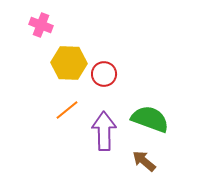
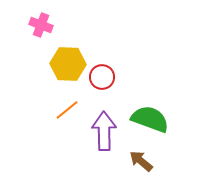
yellow hexagon: moved 1 px left, 1 px down
red circle: moved 2 px left, 3 px down
brown arrow: moved 3 px left
